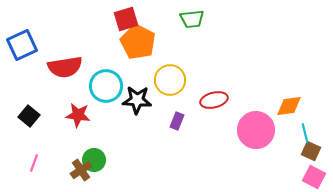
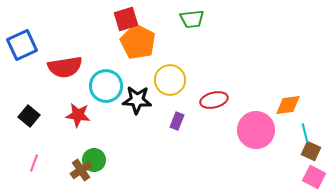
orange diamond: moved 1 px left, 1 px up
